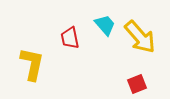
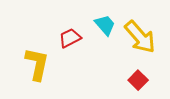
red trapezoid: rotated 75 degrees clockwise
yellow L-shape: moved 5 px right
red square: moved 1 px right, 4 px up; rotated 24 degrees counterclockwise
